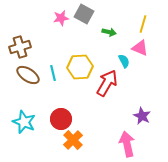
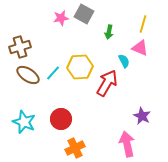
green arrow: rotated 88 degrees clockwise
cyan line: rotated 56 degrees clockwise
orange cross: moved 2 px right, 8 px down; rotated 18 degrees clockwise
